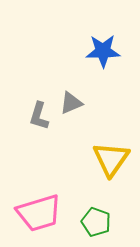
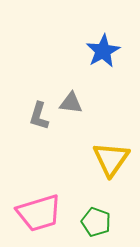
blue star: rotated 28 degrees counterclockwise
gray triangle: rotated 30 degrees clockwise
